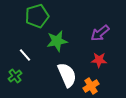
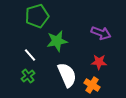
purple arrow: moved 1 px right; rotated 120 degrees counterclockwise
white line: moved 5 px right
red star: moved 2 px down
green cross: moved 13 px right
orange cross: moved 1 px right, 1 px up; rotated 28 degrees counterclockwise
